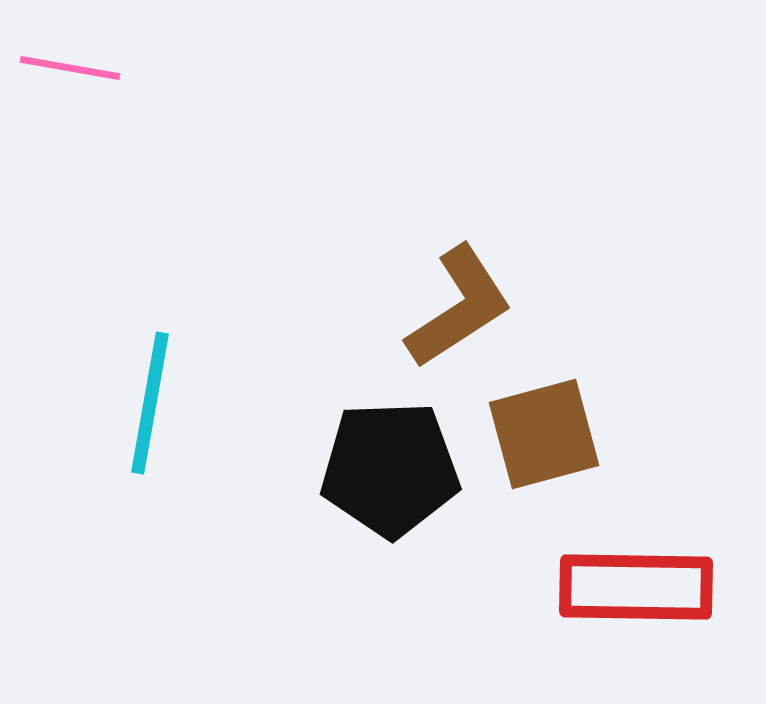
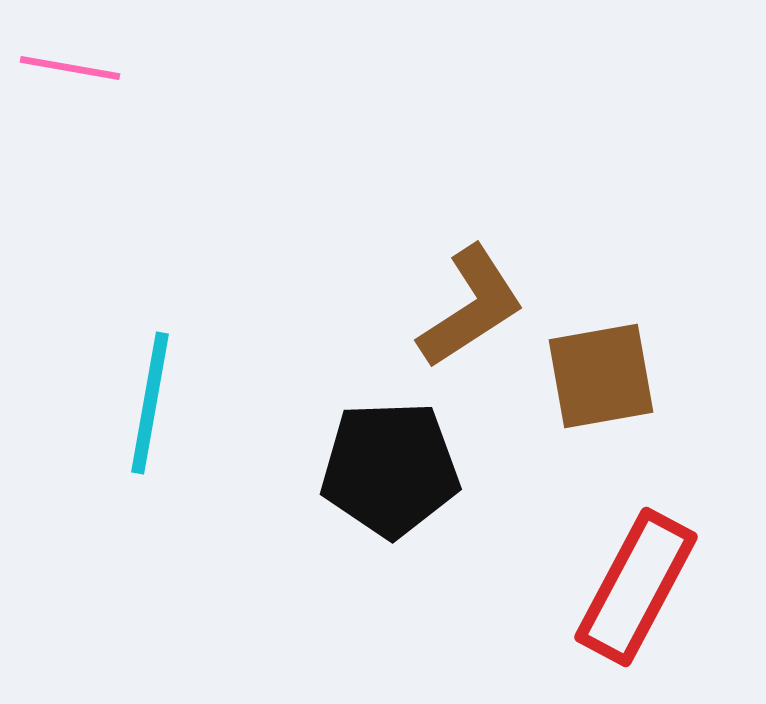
brown L-shape: moved 12 px right
brown square: moved 57 px right, 58 px up; rotated 5 degrees clockwise
red rectangle: rotated 63 degrees counterclockwise
